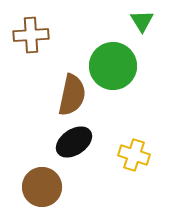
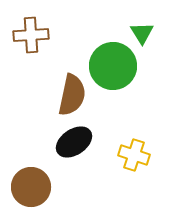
green triangle: moved 12 px down
brown circle: moved 11 px left
